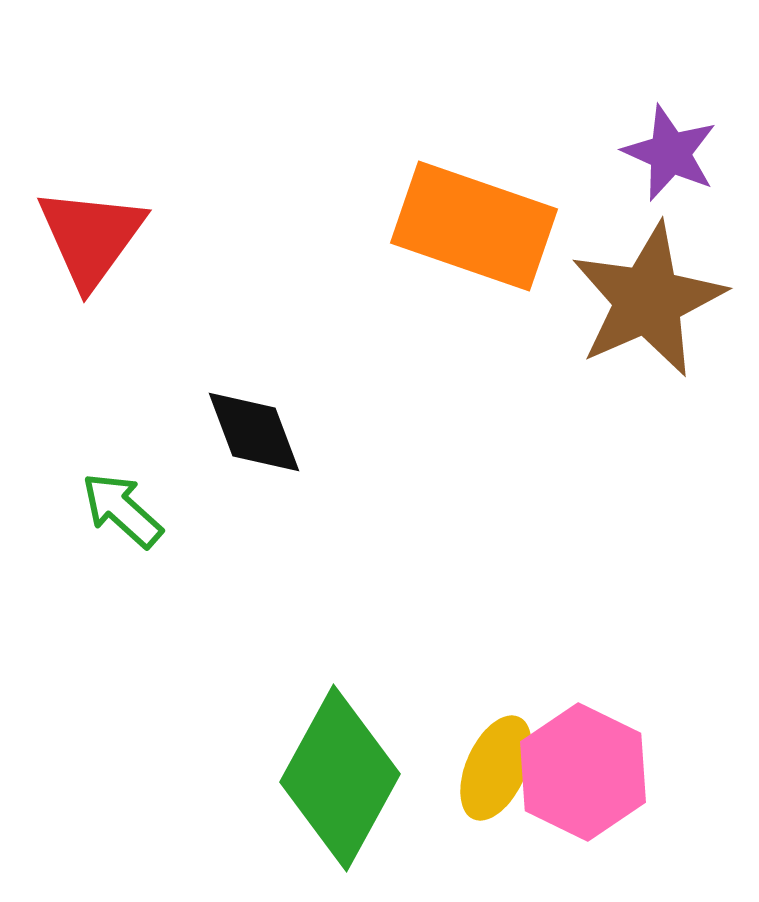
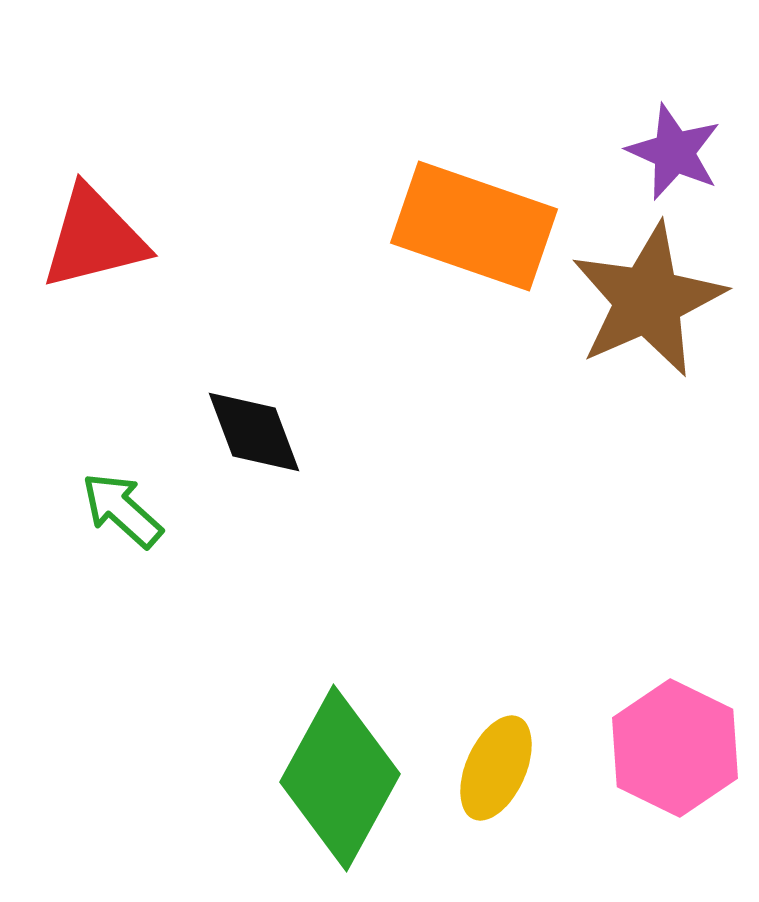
purple star: moved 4 px right, 1 px up
red triangle: moved 3 px right, 1 px down; rotated 40 degrees clockwise
pink hexagon: moved 92 px right, 24 px up
